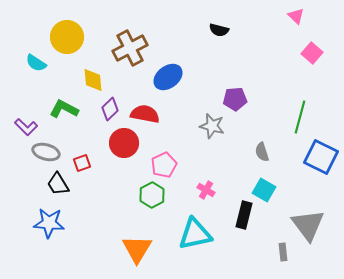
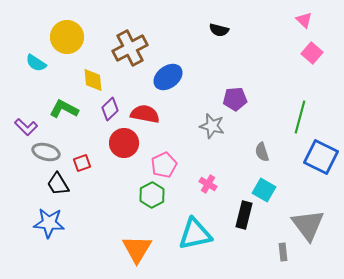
pink triangle: moved 8 px right, 4 px down
pink cross: moved 2 px right, 6 px up
